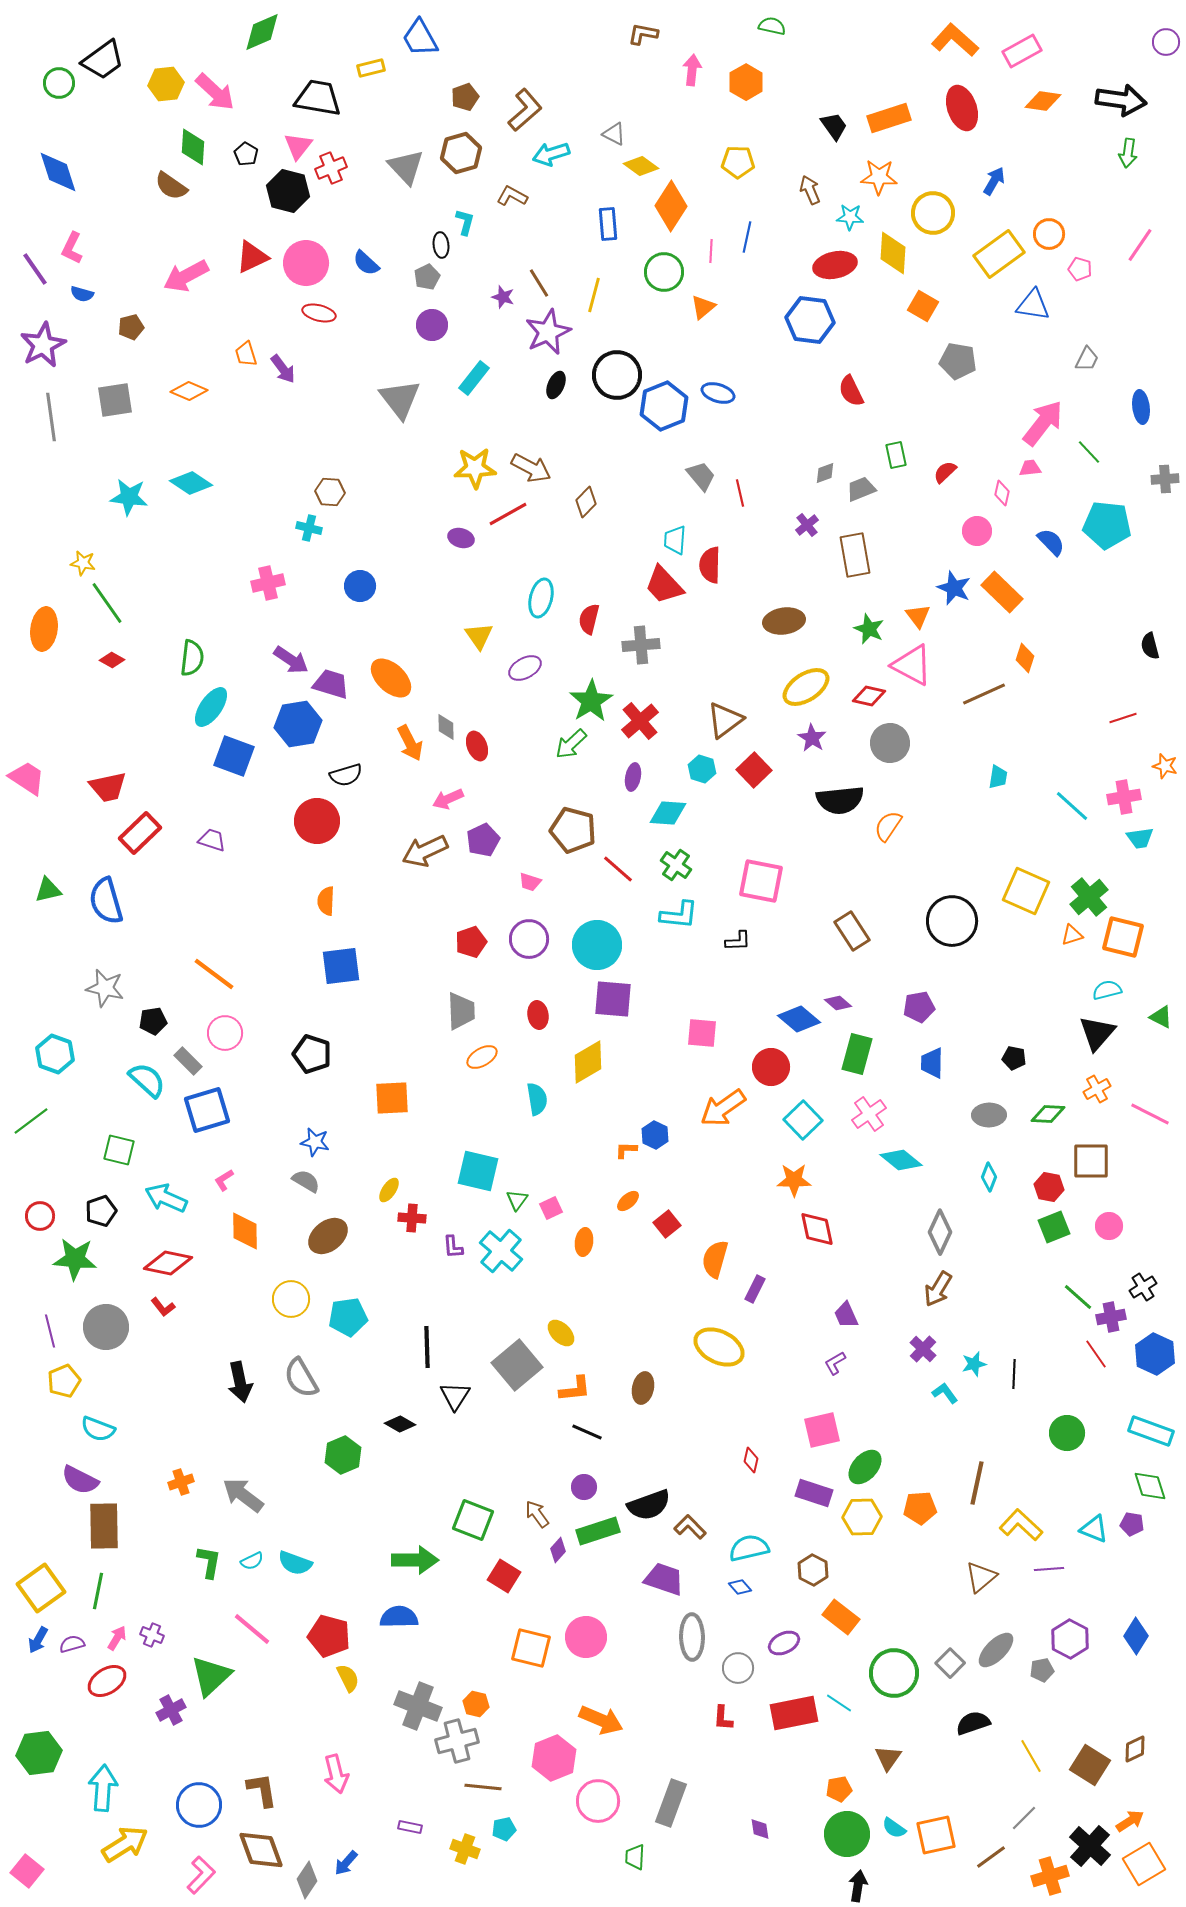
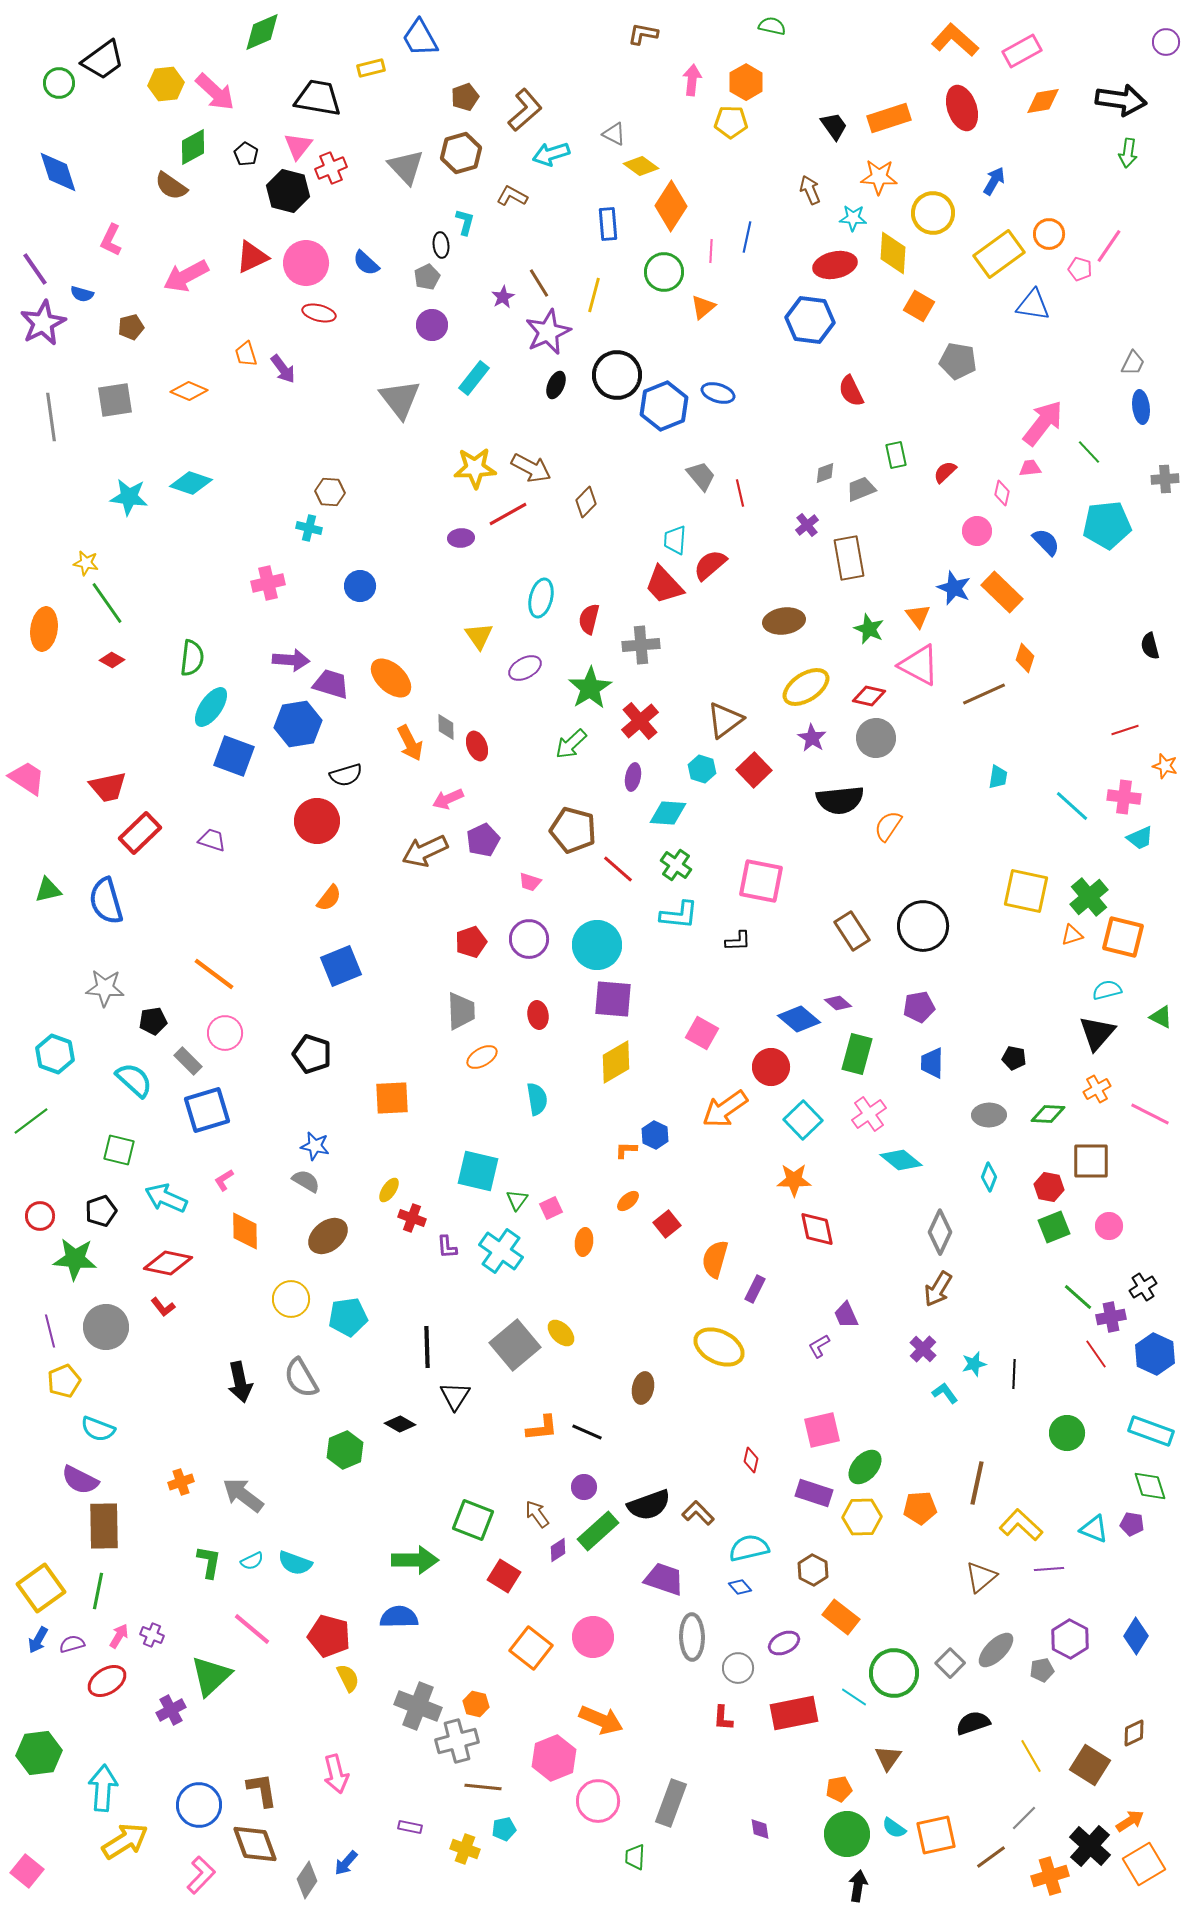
pink arrow at (692, 70): moved 10 px down
orange diamond at (1043, 101): rotated 18 degrees counterclockwise
green diamond at (193, 147): rotated 57 degrees clockwise
yellow pentagon at (738, 162): moved 7 px left, 40 px up
cyan star at (850, 217): moved 3 px right, 1 px down
pink line at (1140, 245): moved 31 px left, 1 px down
pink L-shape at (72, 248): moved 39 px right, 8 px up
purple star at (503, 297): rotated 25 degrees clockwise
orange square at (923, 306): moved 4 px left
purple star at (43, 345): moved 22 px up
gray trapezoid at (1087, 359): moved 46 px right, 4 px down
cyan diamond at (191, 483): rotated 15 degrees counterclockwise
cyan pentagon at (1107, 525): rotated 12 degrees counterclockwise
purple ellipse at (461, 538): rotated 20 degrees counterclockwise
blue semicircle at (1051, 542): moved 5 px left
brown rectangle at (855, 555): moved 6 px left, 3 px down
yellow star at (83, 563): moved 3 px right
red semicircle at (710, 565): rotated 48 degrees clockwise
purple arrow at (291, 660): rotated 30 degrees counterclockwise
pink triangle at (912, 665): moved 7 px right
green star at (591, 701): moved 1 px left, 13 px up
red line at (1123, 718): moved 2 px right, 12 px down
gray circle at (890, 743): moved 14 px left, 5 px up
pink cross at (1124, 797): rotated 16 degrees clockwise
cyan trapezoid at (1140, 838): rotated 16 degrees counterclockwise
yellow square at (1026, 891): rotated 12 degrees counterclockwise
orange semicircle at (326, 901): moved 3 px right, 3 px up; rotated 144 degrees counterclockwise
black circle at (952, 921): moved 29 px left, 5 px down
blue square at (341, 966): rotated 15 degrees counterclockwise
gray star at (105, 988): rotated 9 degrees counterclockwise
pink square at (702, 1033): rotated 24 degrees clockwise
yellow diamond at (588, 1062): moved 28 px right
cyan semicircle at (147, 1080): moved 13 px left
orange arrow at (723, 1108): moved 2 px right, 1 px down
blue star at (315, 1142): moved 4 px down
red cross at (412, 1218): rotated 16 degrees clockwise
purple L-shape at (453, 1247): moved 6 px left
cyan cross at (501, 1251): rotated 6 degrees counterclockwise
purple L-shape at (835, 1363): moved 16 px left, 17 px up
gray square at (517, 1365): moved 2 px left, 20 px up
orange L-shape at (575, 1389): moved 33 px left, 39 px down
green hexagon at (343, 1455): moved 2 px right, 5 px up
brown L-shape at (690, 1527): moved 8 px right, 14 px up
green rectangle at (598, 1531): rotated 24 degrees counterclockwise
purple diamond at (558, 1550): rotated 15 degrees clockwise
pink circle at (586, 1637): moved 7 px right
pink arrow at (117, 1638): moved 2 px right, 2 px up
orange square at (531, 1648): rotated 24 degrees clockwise
cyan line at (839, 1703): moved 15 px right, 6 px up
brown diamond at (1135, 1749): moved 1 px left, 16 px up
yellow arrow at (125, 1844): moved 3 px up
brown diamond at (261, 1850): moved 6 px left, 6 px up
